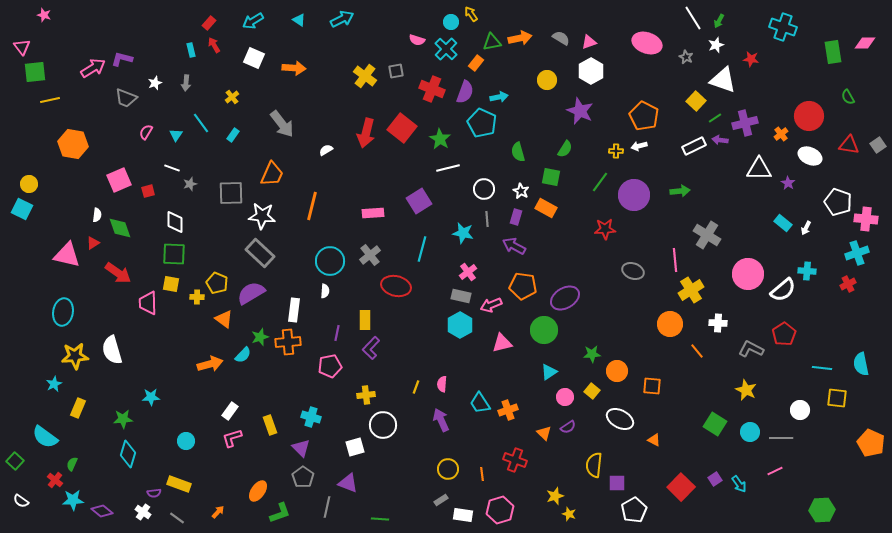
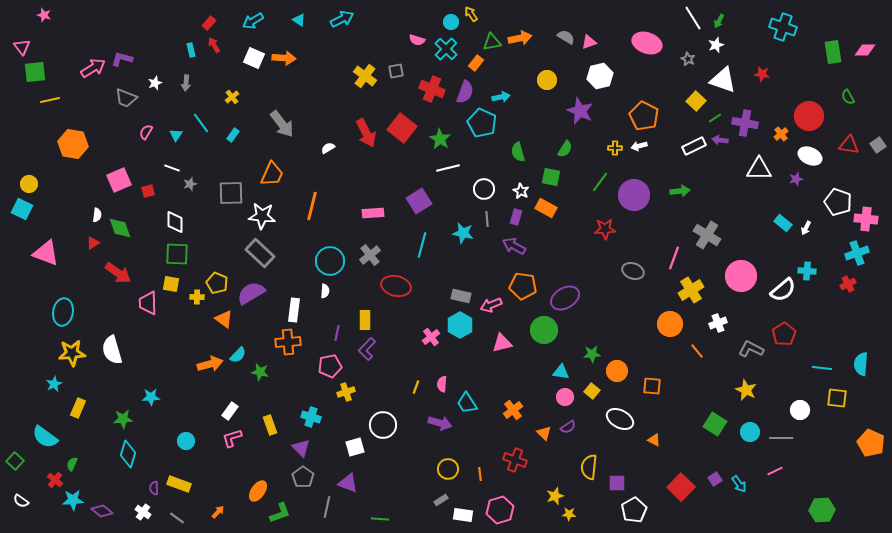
gray semicircle at (561, 38): moved 5 px right, 1 px up
pink diamond at (865, 43): moved 7 px down
gray star at (686, 57): moved 2 px right, 2 px down
red star at (751, 59): moved 11 px right, 15 px down
orange arrow at (294, 68): moved 10 px left, 10 px up
white hexagon at (591, 71): moved 9 px right, 5 px down; rotated 15 degrees clockwise
cyan arrow at (499, 97): moved 2 px right
purple cross at (745, 123): rotated 25 degrees clockwise
red arrow at (366, 133): rotated 40 degrees counterclockwise
white semicircle at (326, 150): moved 2 px right, 2 px up
yellow cross at (616, 151): moved 1 px left, 3 px up
purple star at (788, 183): moved 8 px right, 4 px up; rotated 24 degrees clockwise
cyan line at (422, 249): moved 4 px up
green square at (174, 254): moved 3 px right
pink triangle at (67, 255): moved 21 px left, 2 px up; rotated 8 degrees clockwise
pink line at (675, 260): moved 1 px left, 2 px up; rotated 25 degrees clockwise
pink cross at (468, 272): moved 37 px left, 65 px down
pink circle at (748, 274): moved 7 px left, 2 px down
white cross at (718, 323): rotated 24 degrees counterclockwise
green star at (260, 337): moved 35 px down; rotated 30 degrees clockwise
purple L-shape at (371, 348): moved 4 px left, 1 px down
cyan semicircle at (243, 355): moved 5 px left
yellow star at (75, 356): moved 3 px left, 3 px up
cyan semicircle at (861, 364): rotated 15 degrees clockwise
cyan triangle at (549, 372): moved 12 px right; rotated 42 degrees clockwise
yellow cross at (366, 395): moved 20 px left, 3 px up; rotated 12 degrees counterclockwise
cyan trapezoid at (480, 403): moved 13 px left
orange cross at (508, 410): moved 5 px right; rotated 18 degrees counterclockwise
purple arrow at (441, 420): moved 1 px left, 3 px down; rotated 130 degrees clockwise
yellow semicircle at (594, 465): moved 5 px left, 2 px down
orange line at (482, 474): moved 2 px left
purple semicircle at (154, 493): moved 5 px up; rotated 96 degrees clockwise
yellow star at (569, 514): rotated 16 degrees counterclockwise
